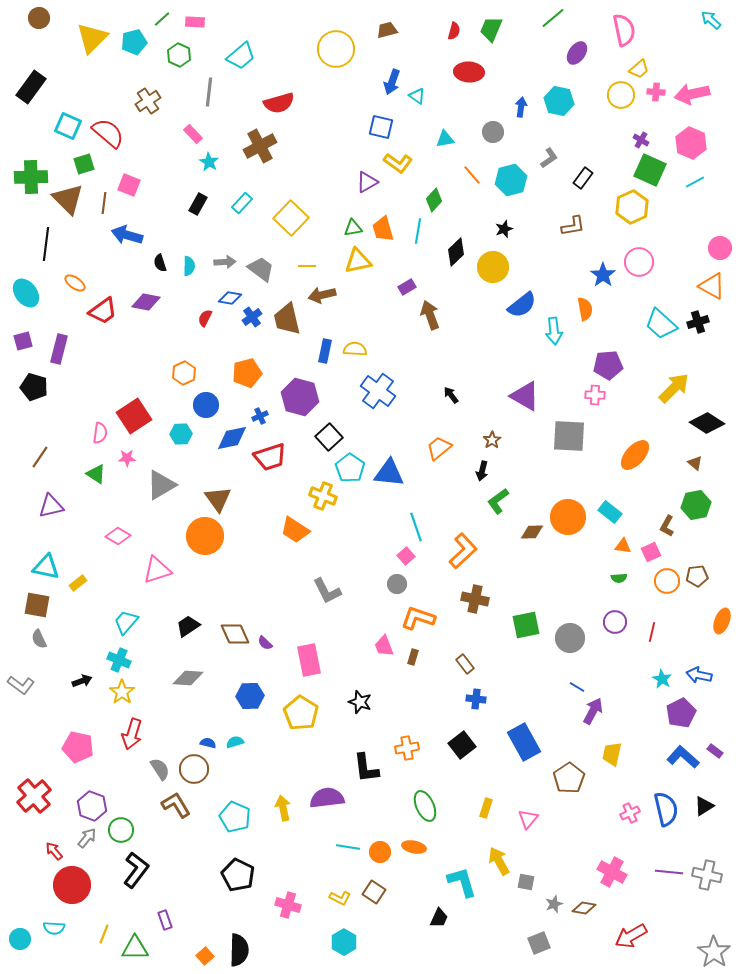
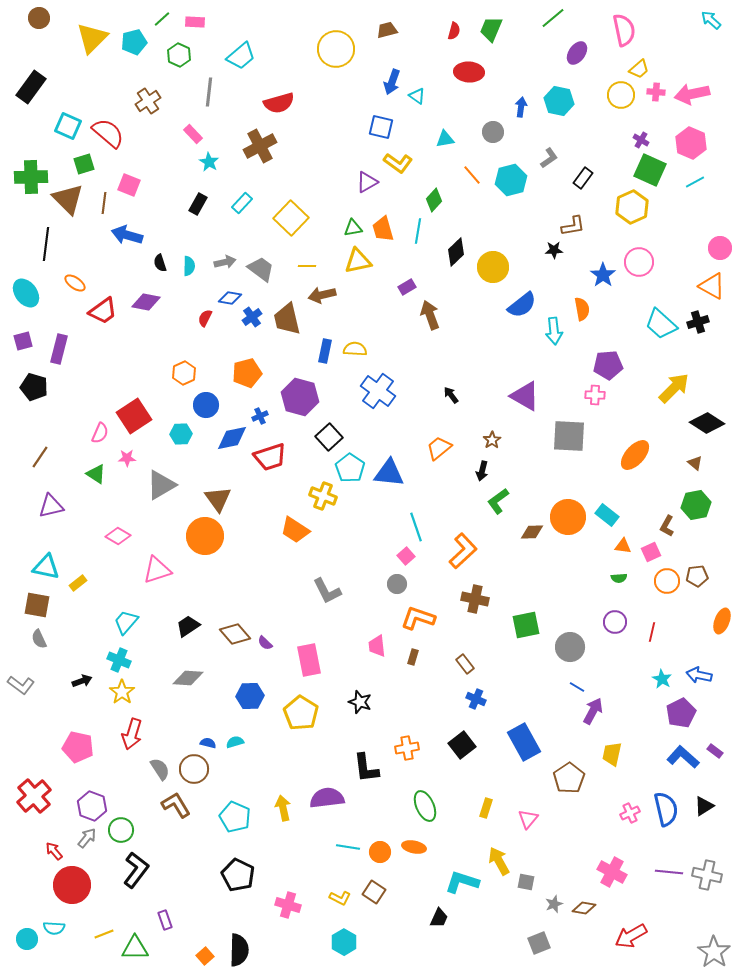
black star at (504, 229): moved 50 px right, 21 px down; rotated 18 degrees clockwise
gray arrow at (225, 262): rotated 10 degrees counterclockwise
orange semicircle at (585, 309): moved 3 px left
pink semicircle at (100, 433): rotated 15 degrees clockwise
cyan rectangle at (610, 512): moved 3 px left, 3 px down
brown diamond at (235, 634): rotated 16 degrees counterclockwise
gray circle at (570, 638): moved 9 px down
pink trapezoid at (384, 646): moved 7 px left; rotated 15 degrees clockwise
blue cross at (476, 699): rotated 18 degrees clockwise
cyan L-shape at (462, 882): rotated 56 degrees counterclockwise
yellow line at (104, 934): rotated 48 degrees clockwise
cyan circle at (20, 939): moved 7 px right
